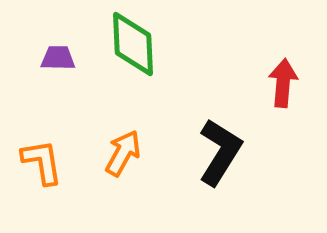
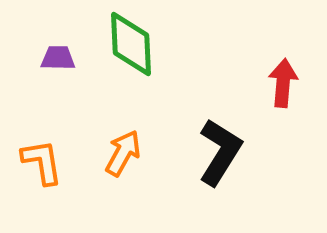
green diamond: moved 2 px left
